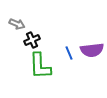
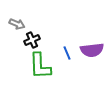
blue line: moved 2 px left
